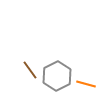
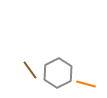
gray hexagon: moved 1 px right, 3 px up
